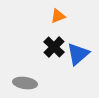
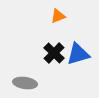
black cross: moved 6 px down
blue triangle: rotated 25 degrees clockwise
